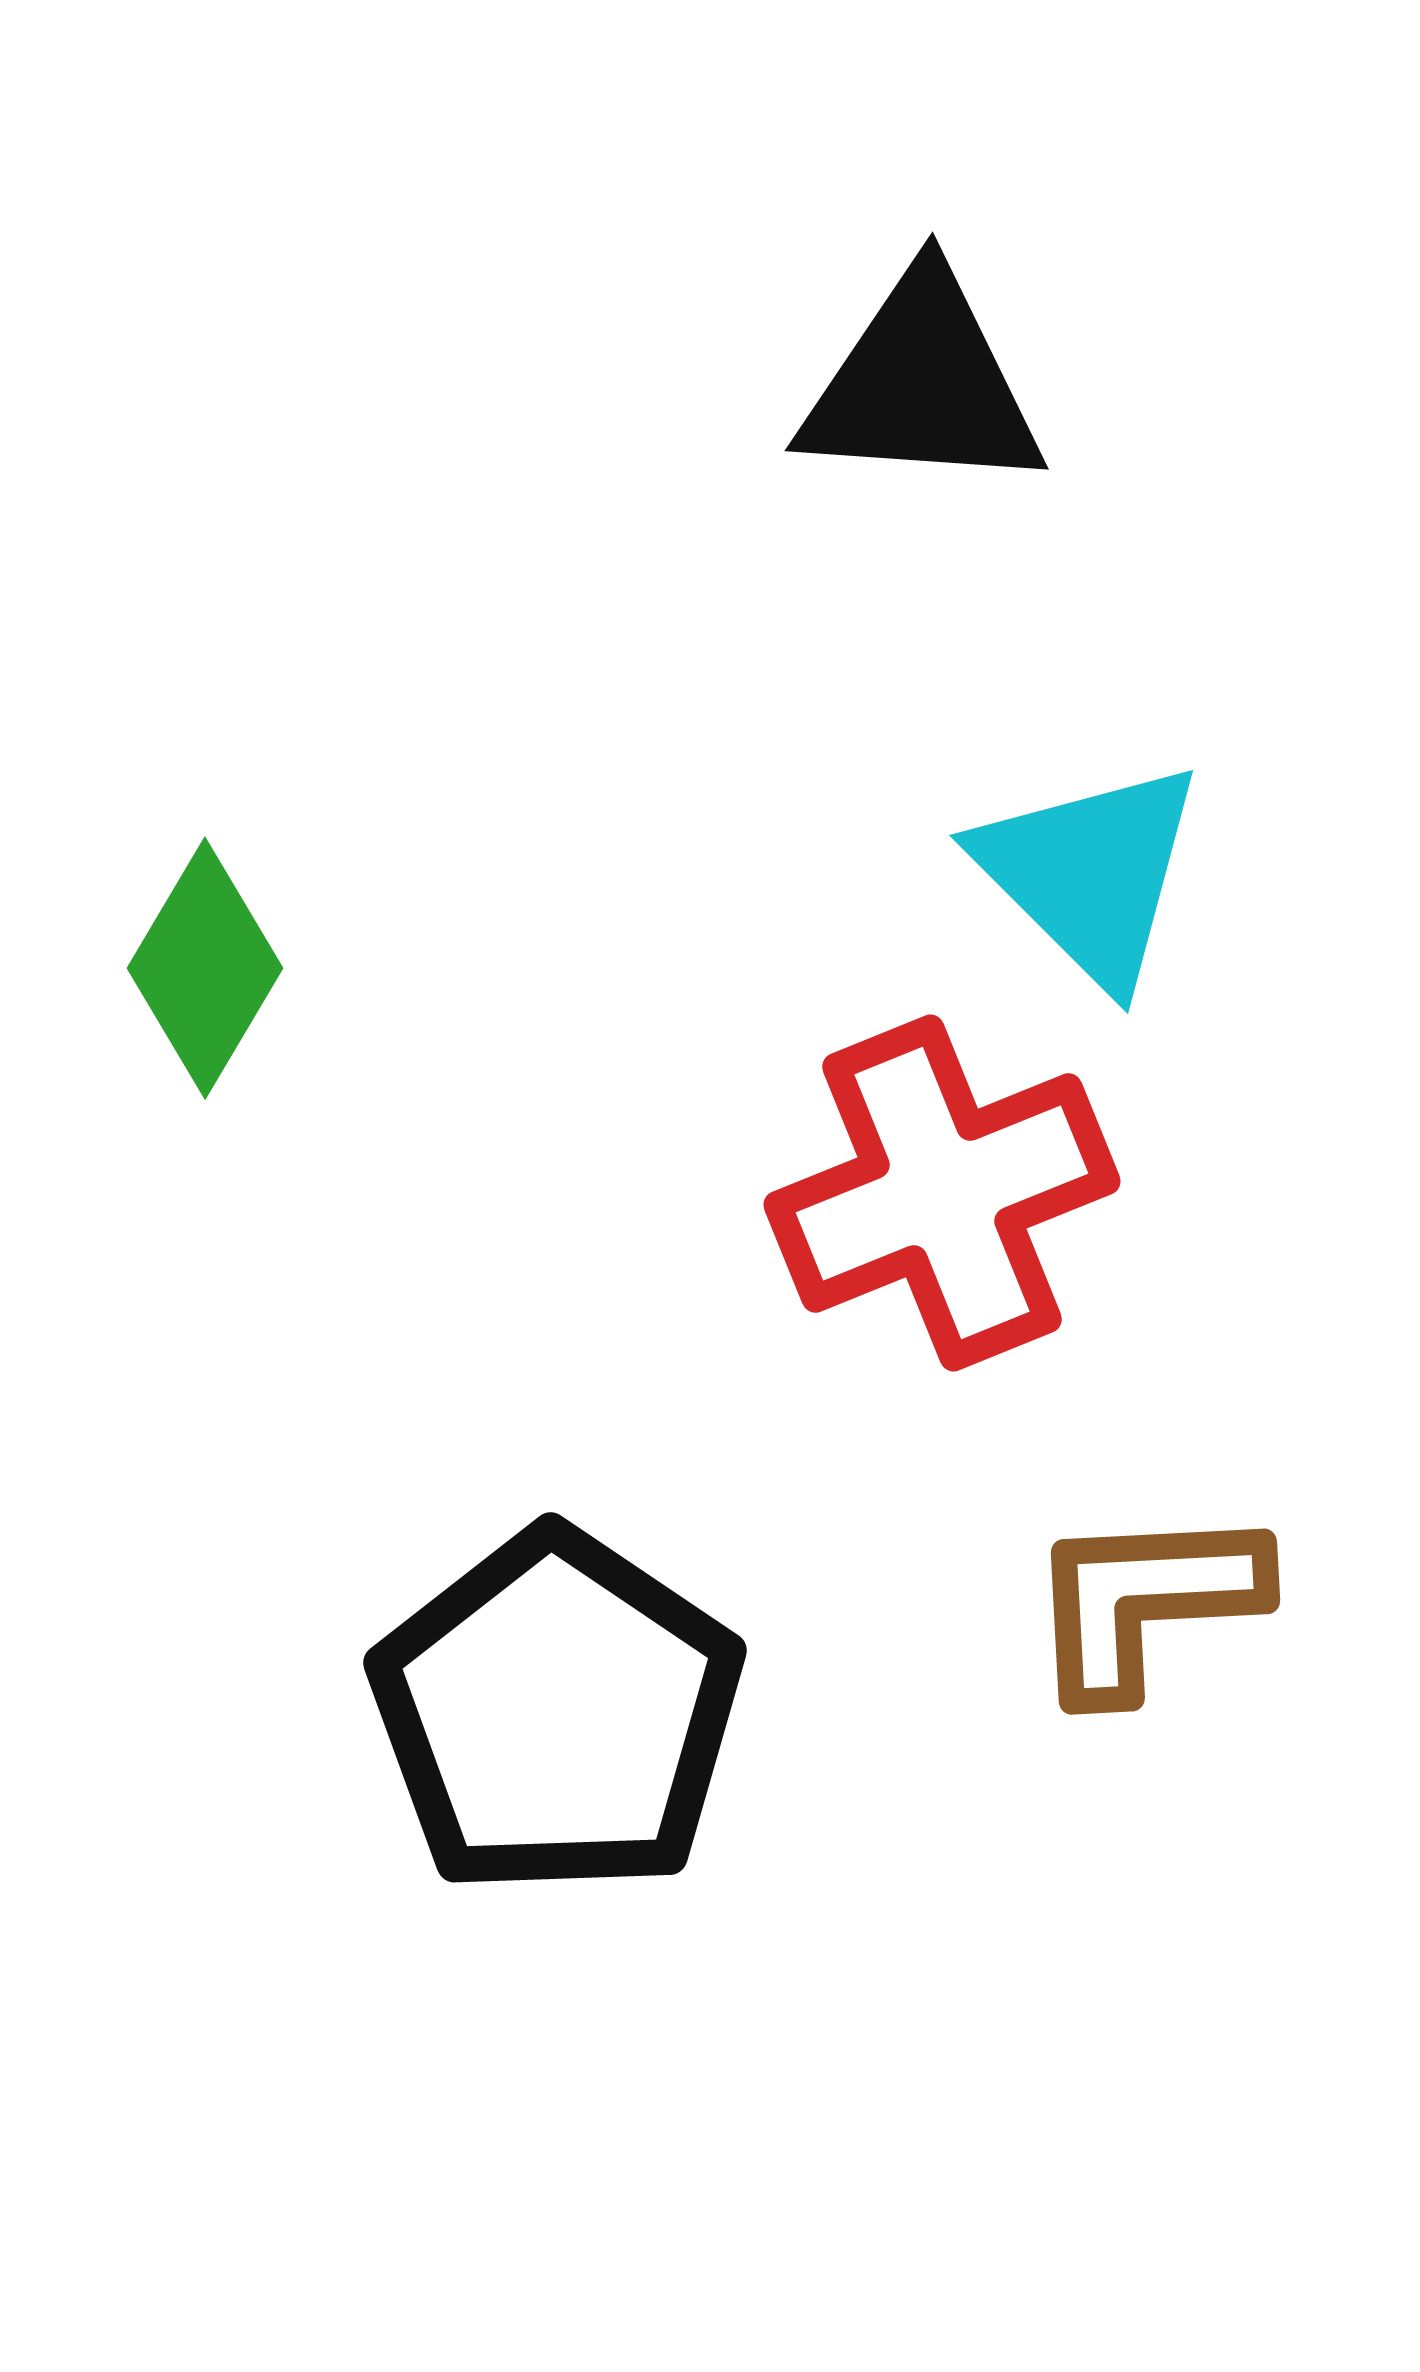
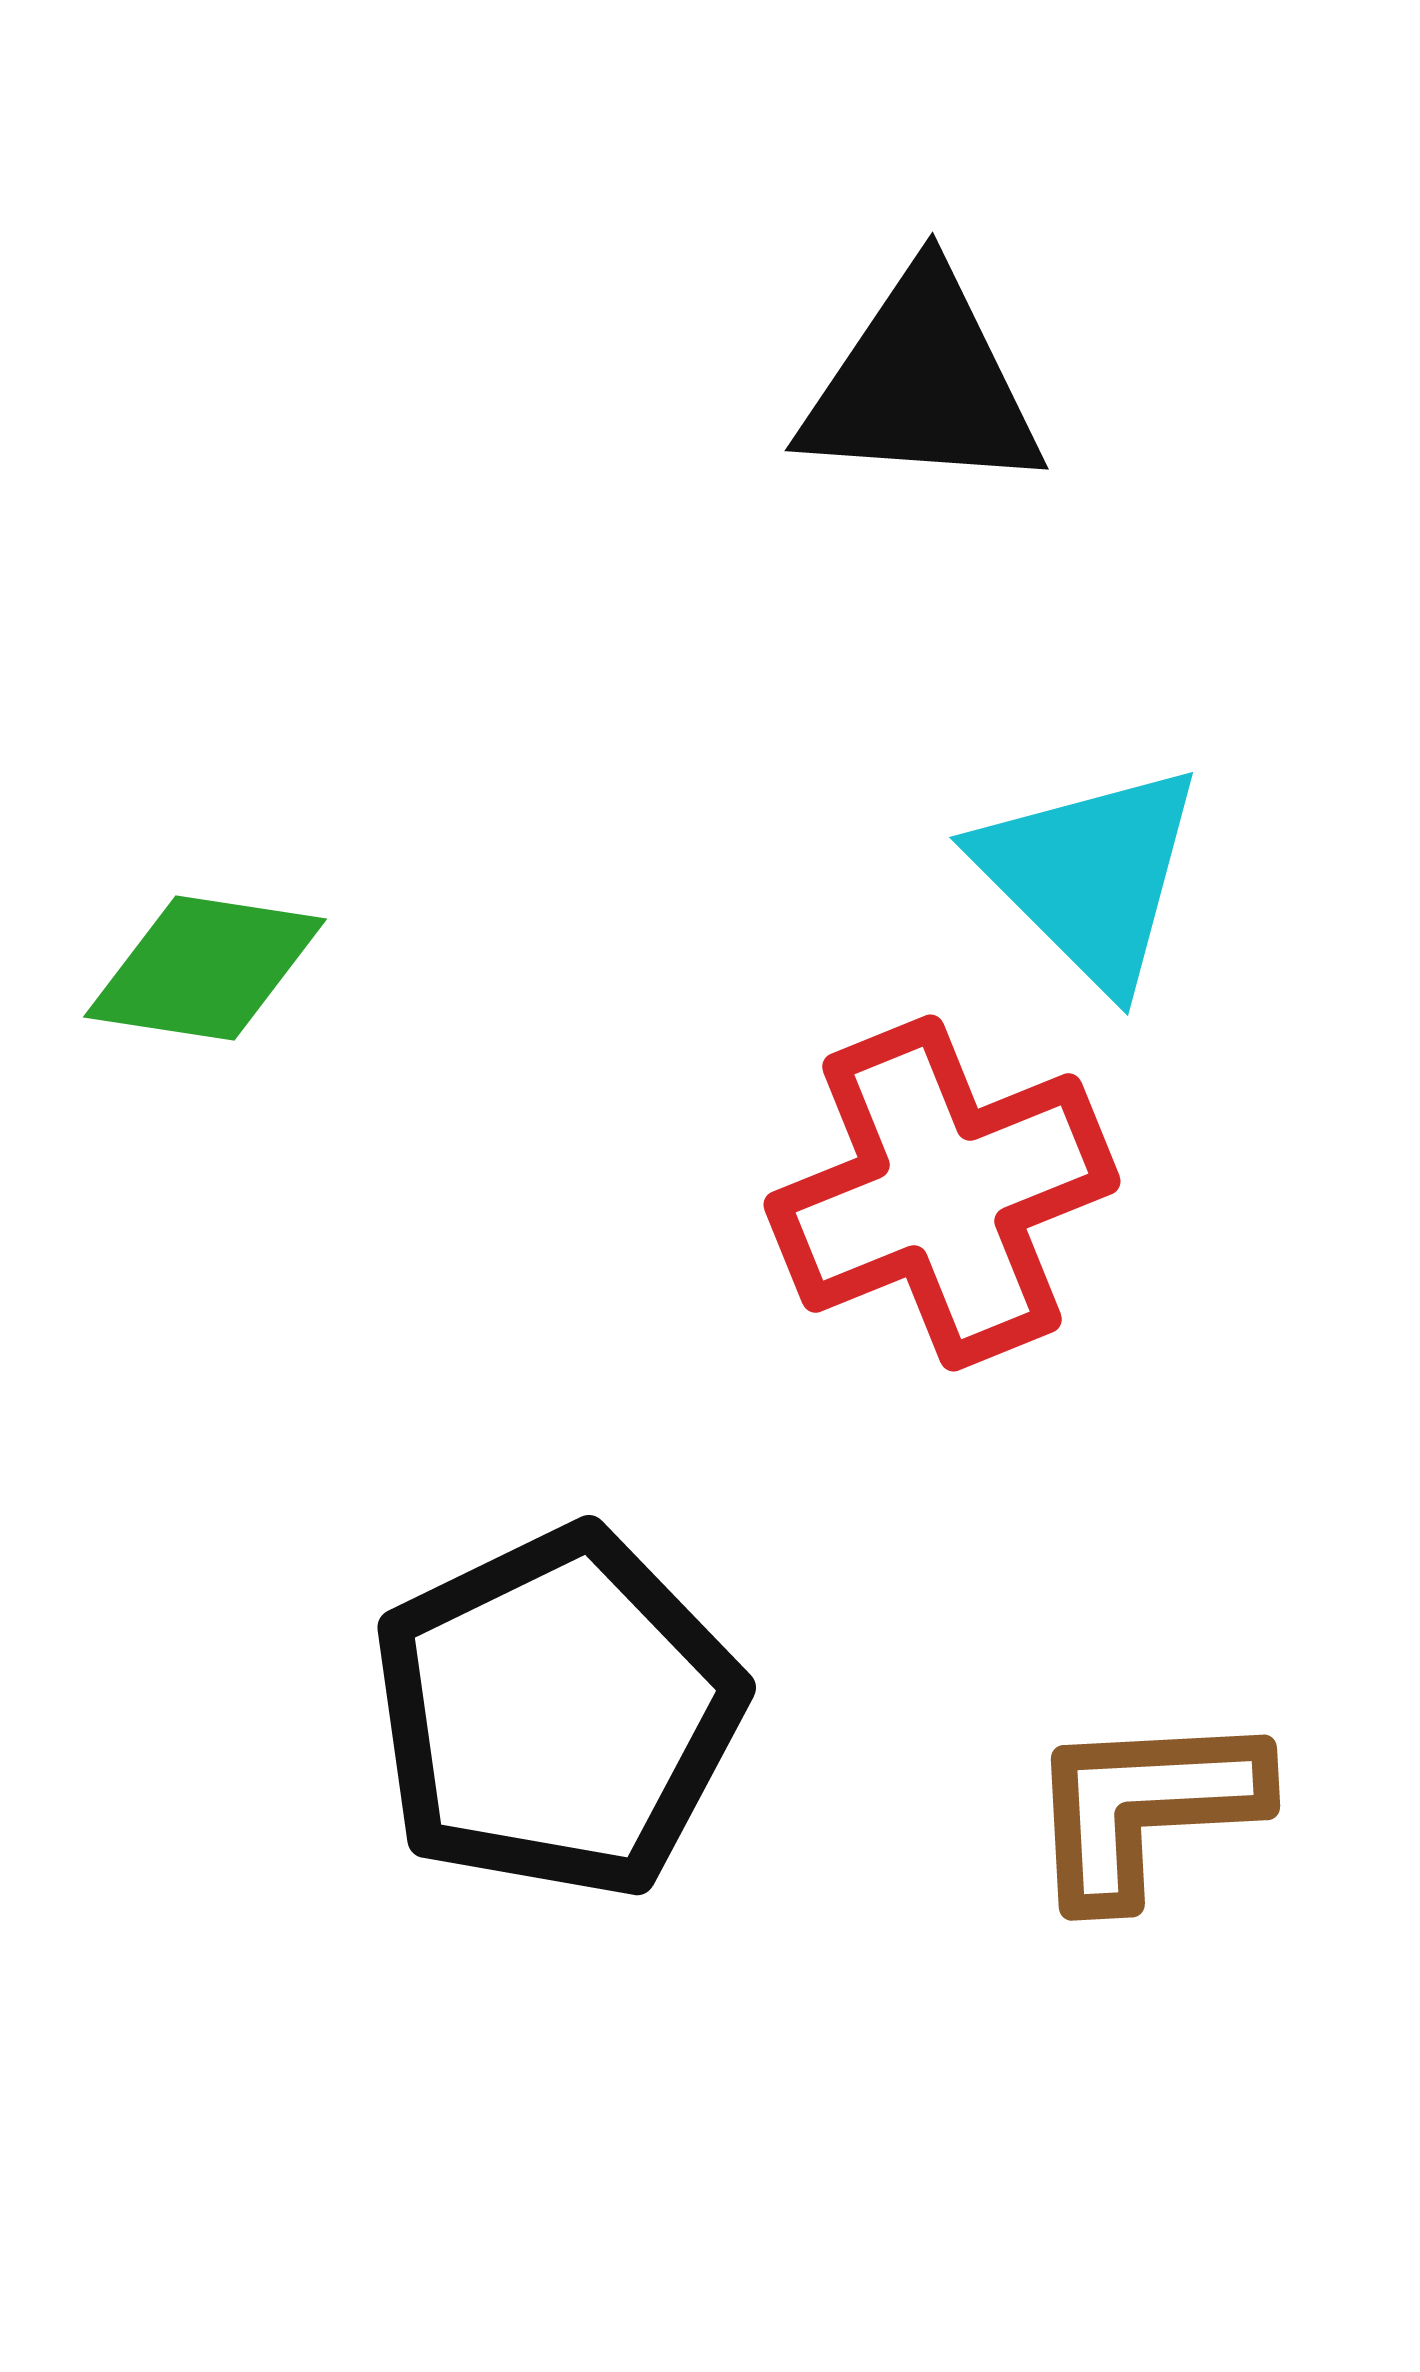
cyan triangle: moved 2 px down
green diamond: rotated 68 degrees clockwise
brown L-shape: moved 206 px down
black pentagon: rotated 12 degrees clockwise
